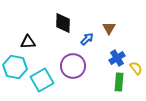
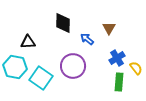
blue arrow: rotated 96 degrees counterclockwise
cyan square: moved 1 px left, 2 px up; rotated 25 degrees counterclockwise
